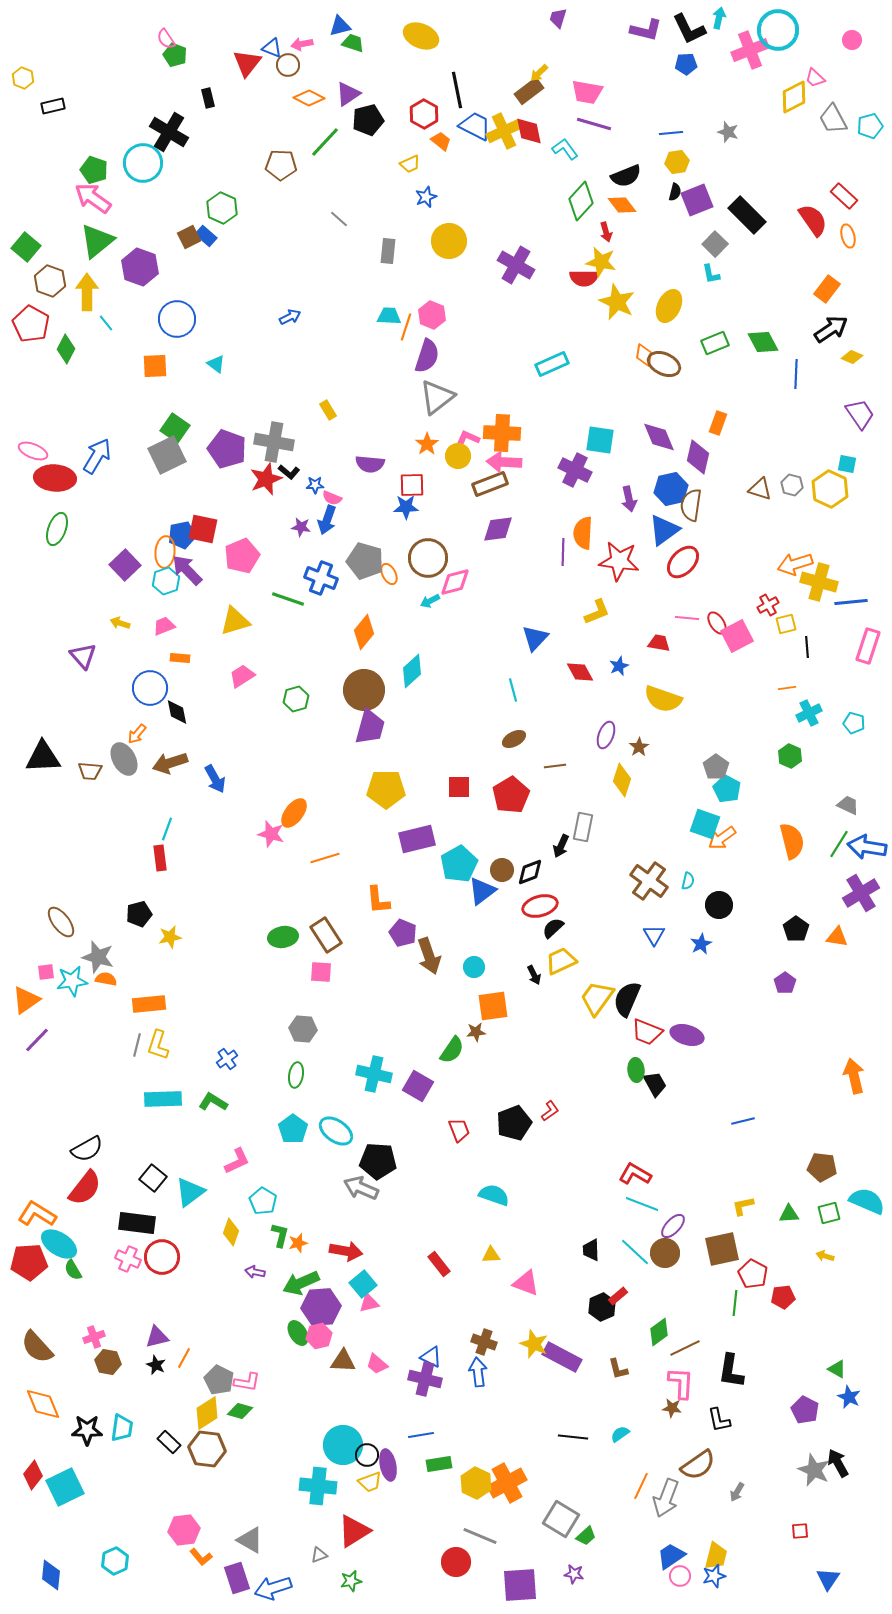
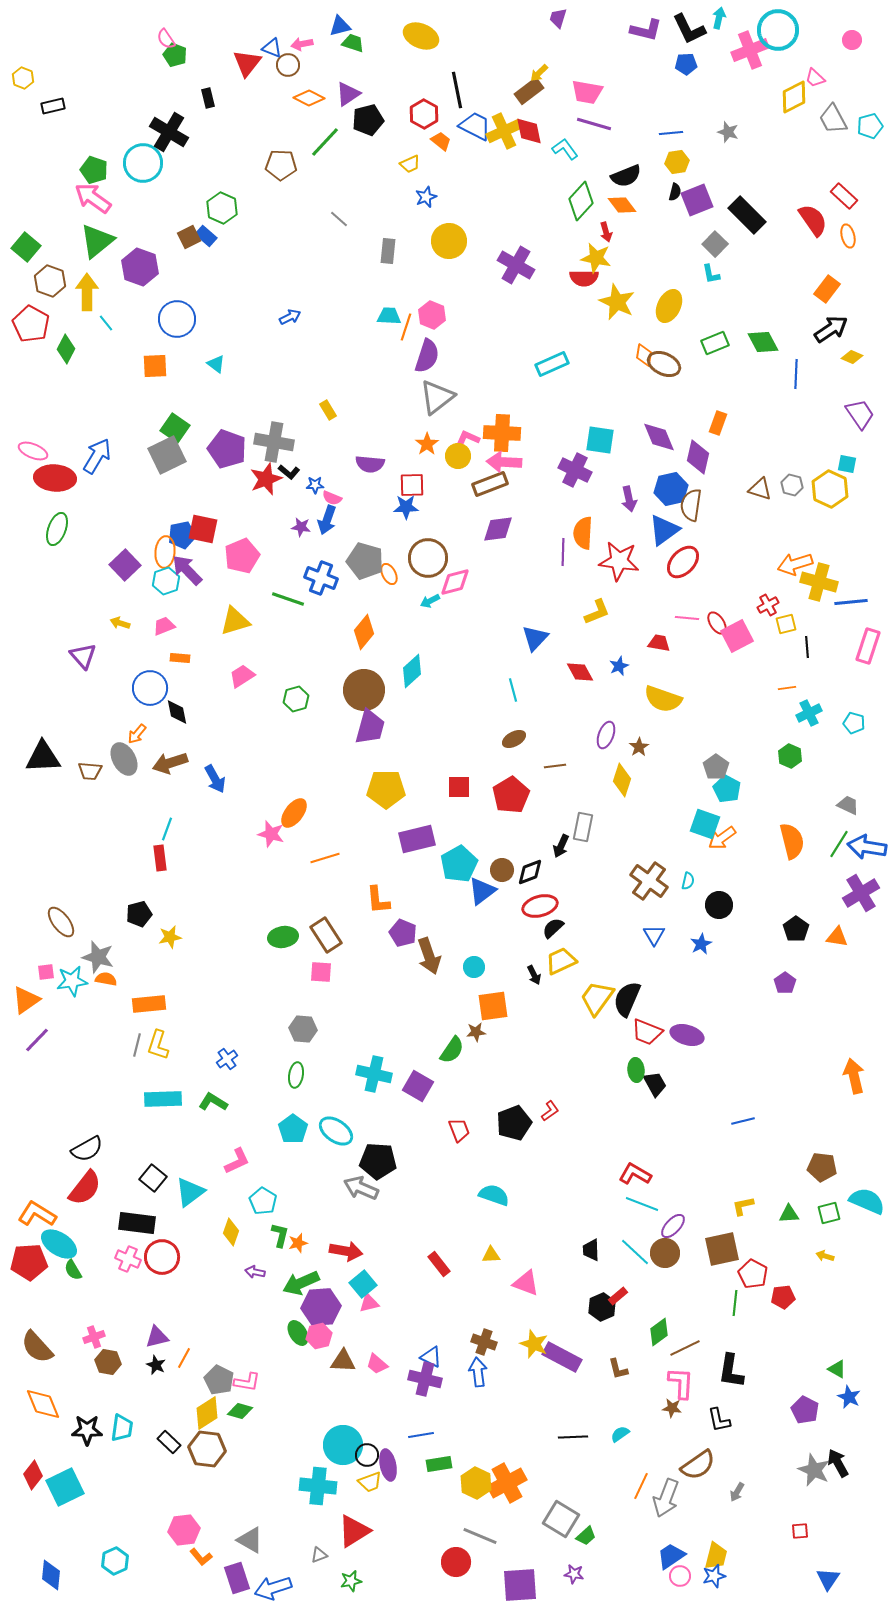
yellow star at (601, 262): moved 5 px left, 4 px up
black line at (573, 1437): rotated 8 degrees counterclockwise
